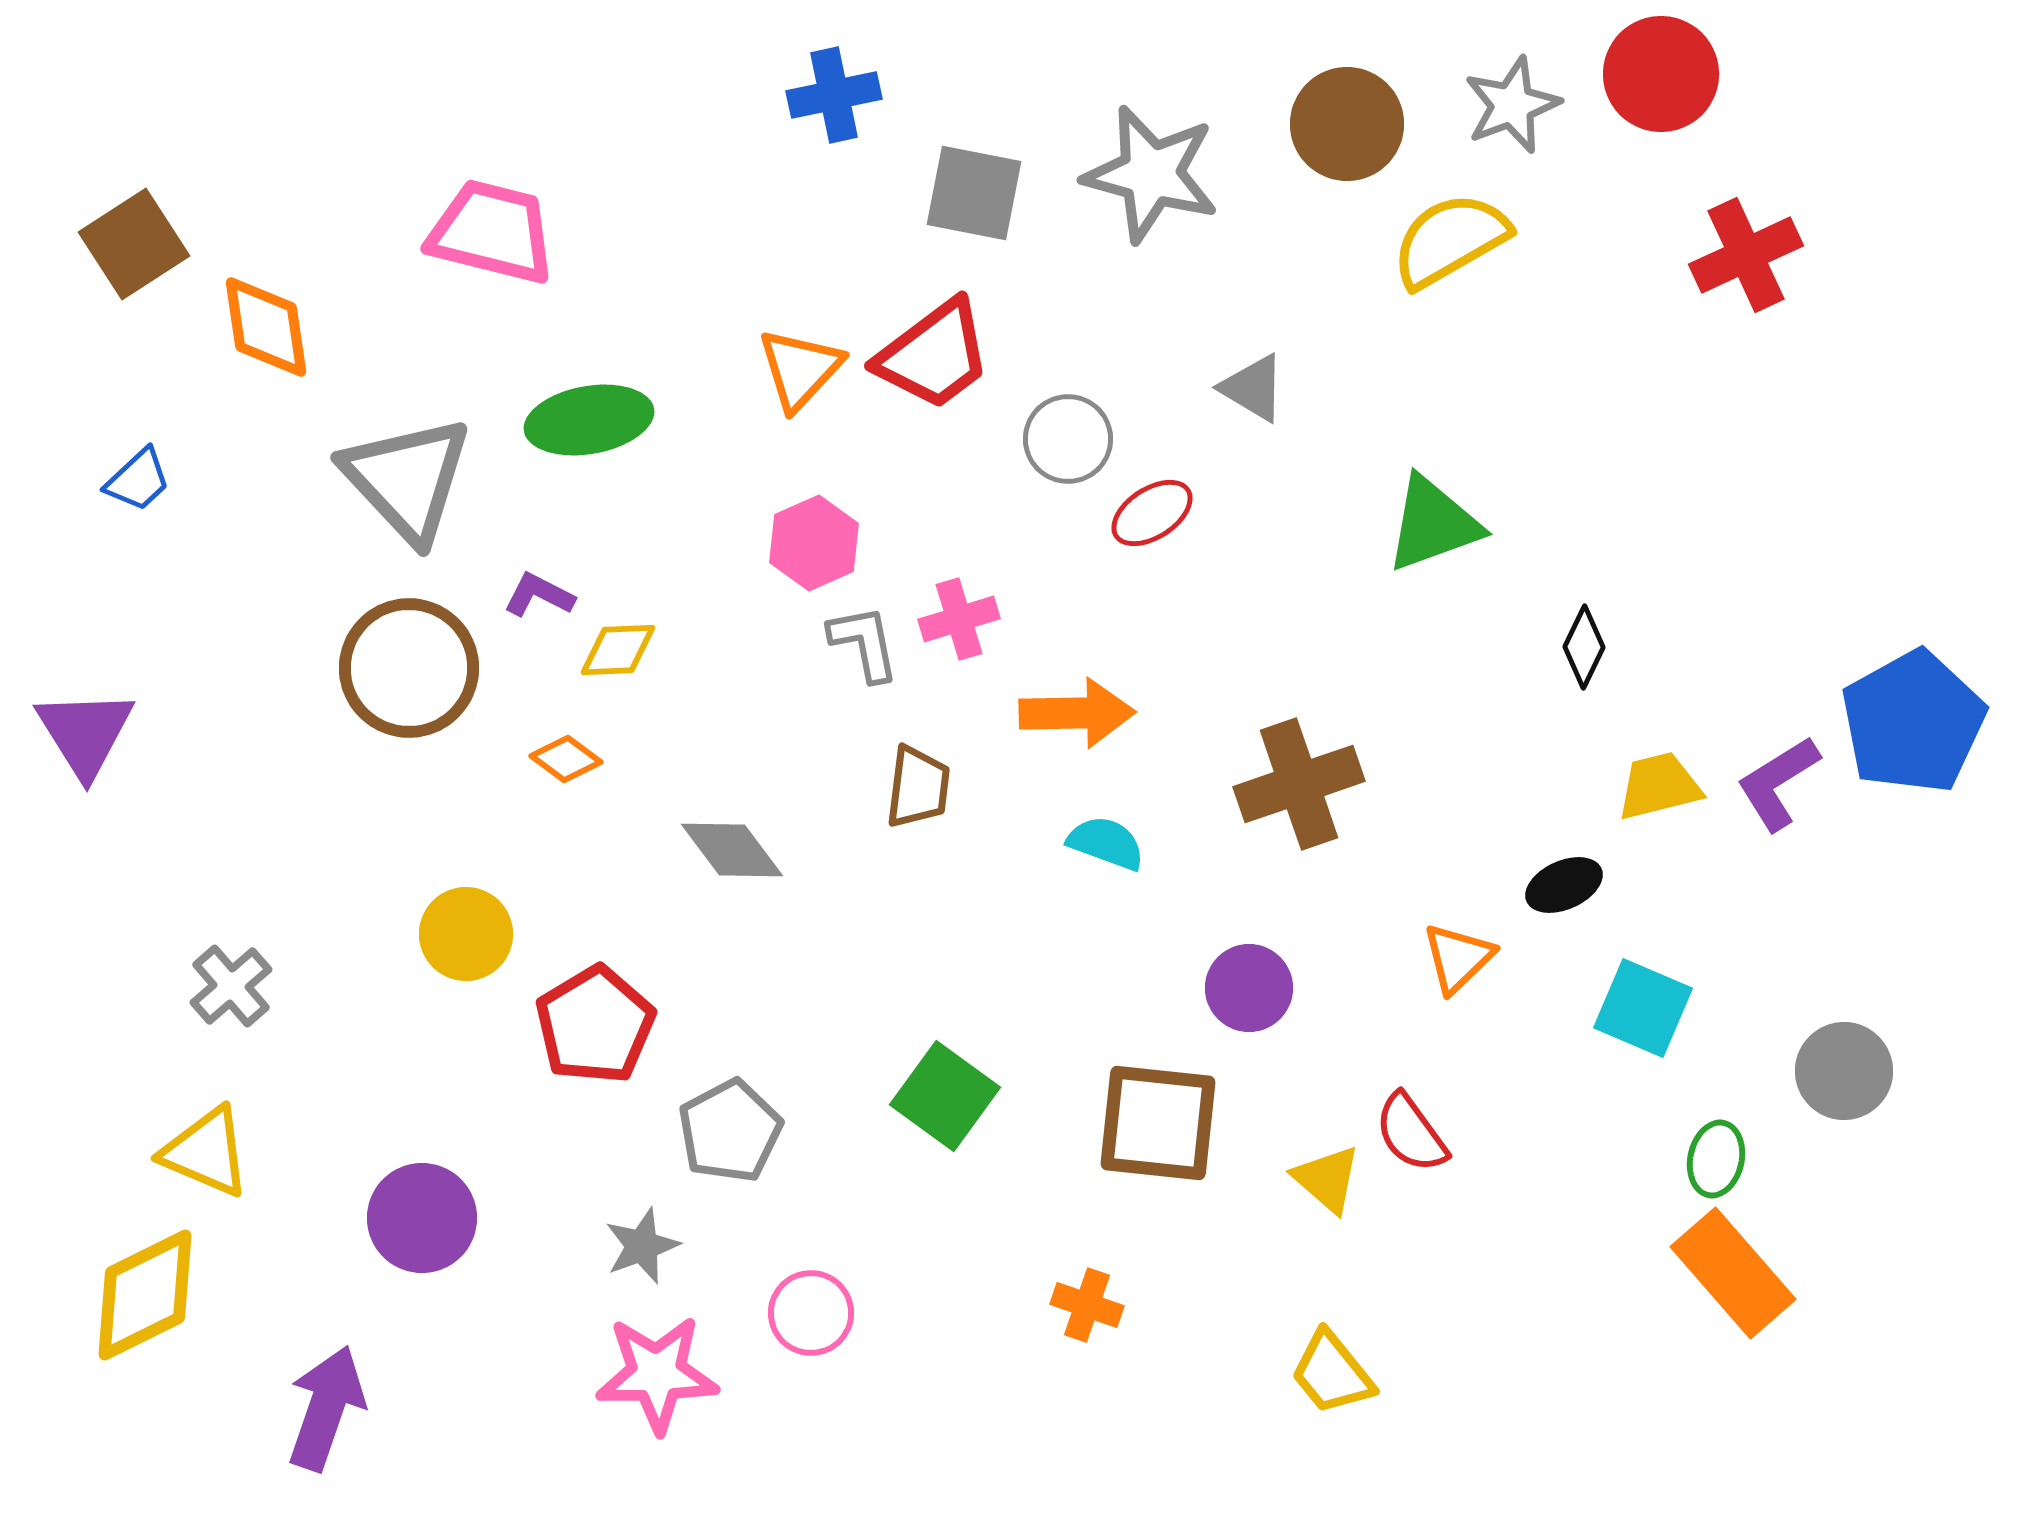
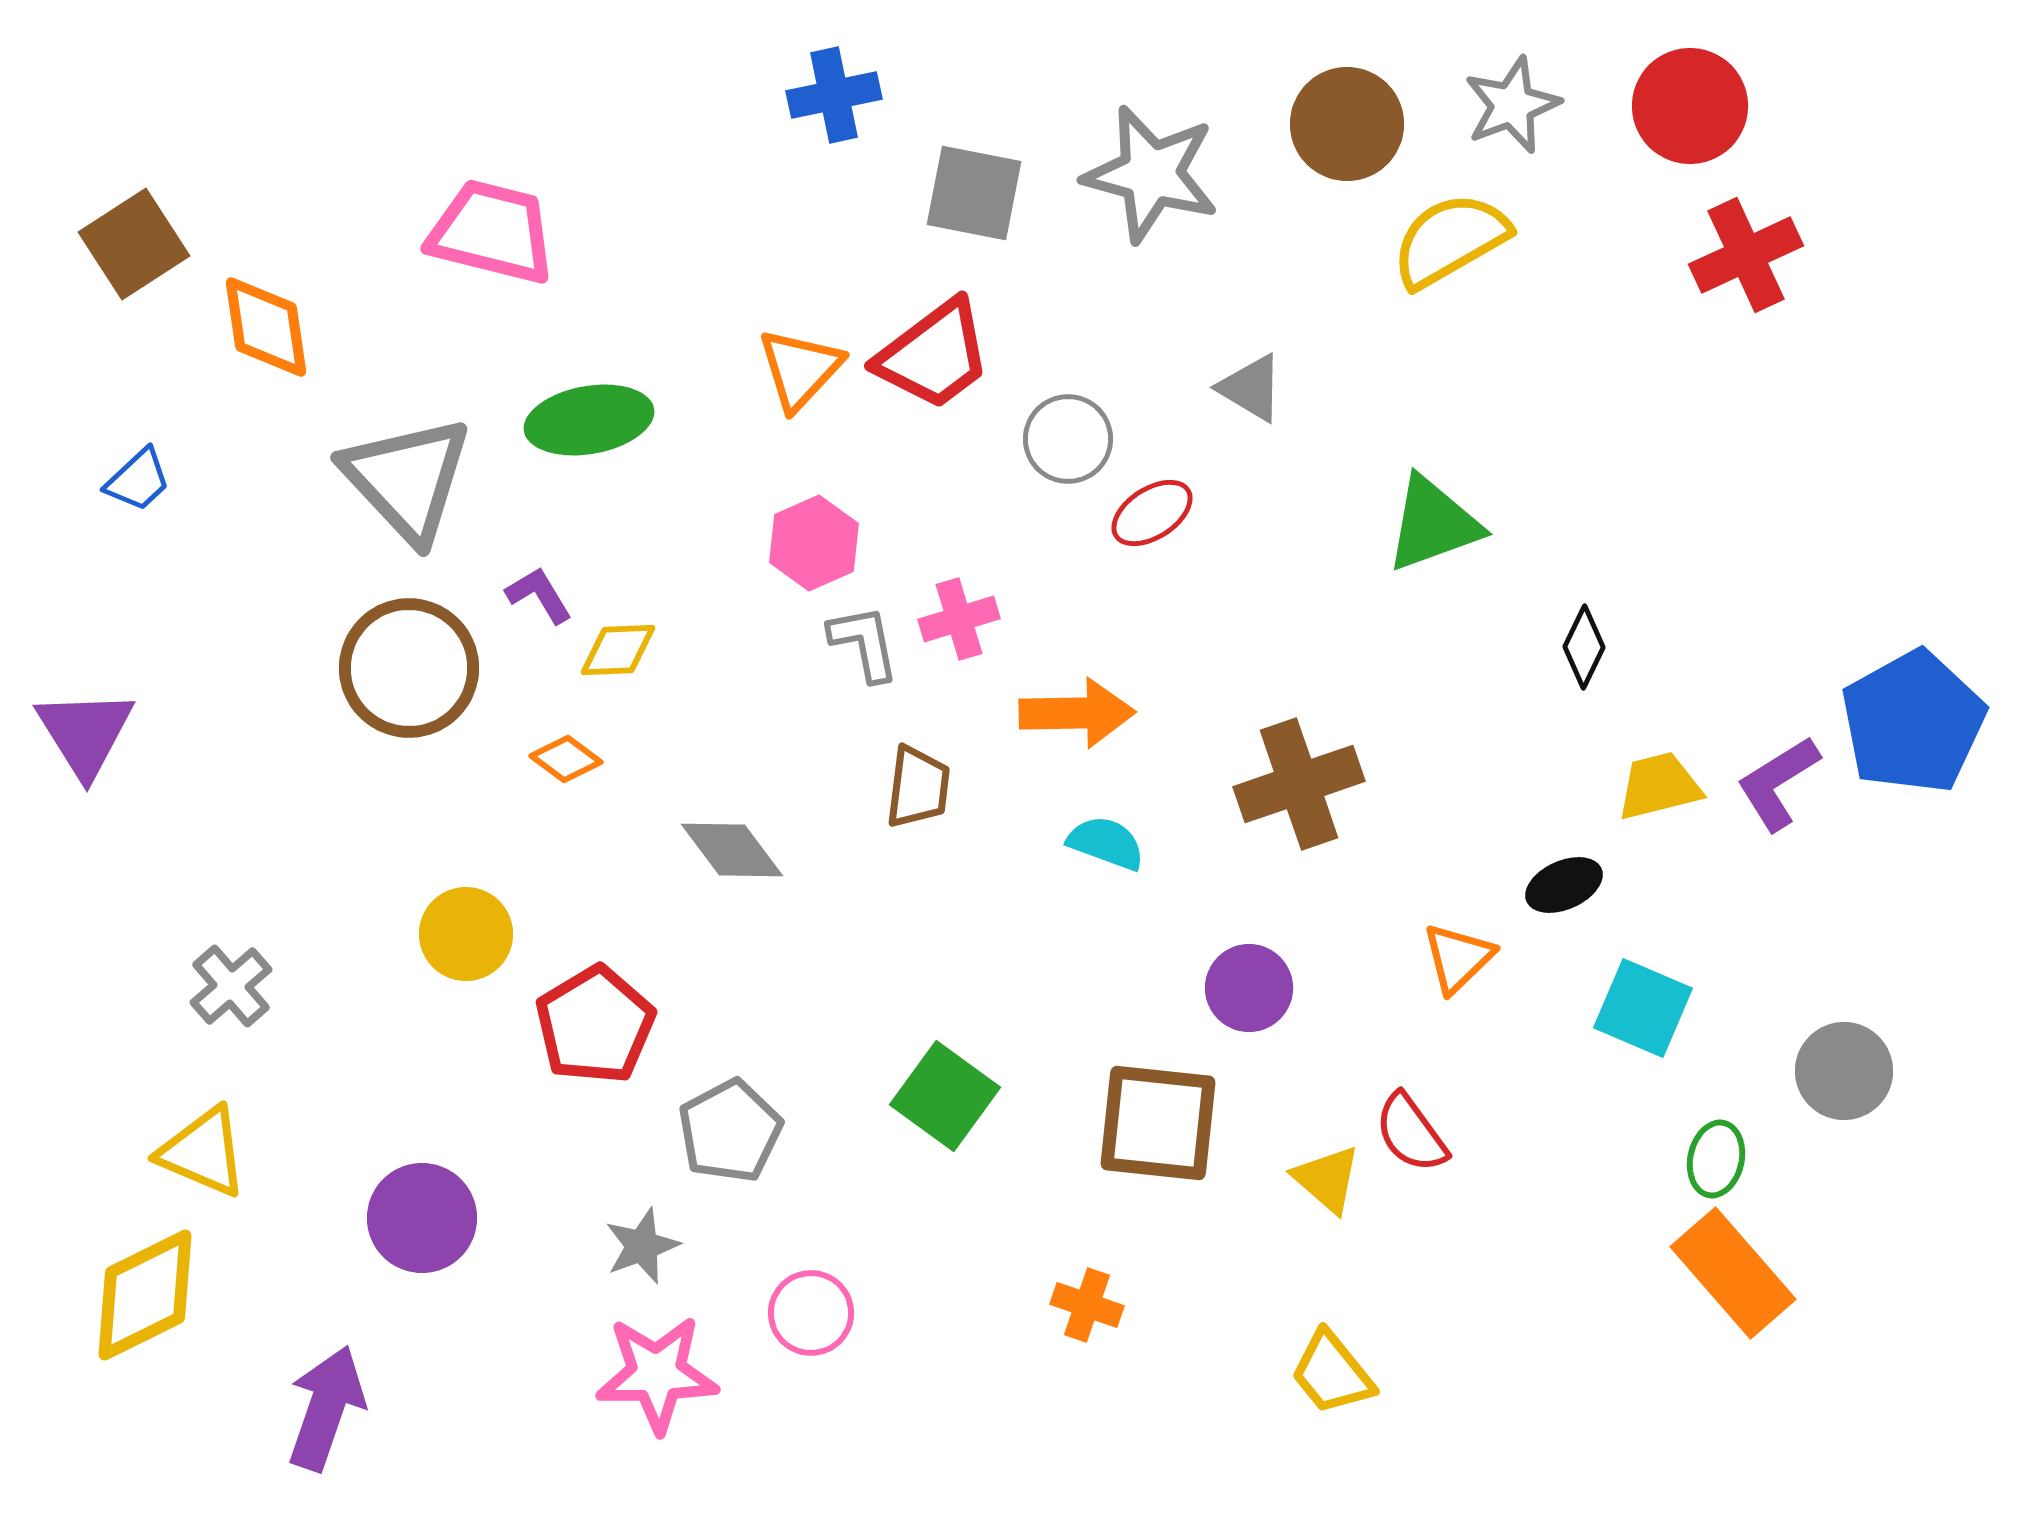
red circle at (1661, 74): moved 29 px right, 32 px down
gray triangle at (1253, 388): moved 2 px left
purple L-shape at (539, 595): rotated 32 degrees clockwise
yellow triangle at (206, 1152): moved 3 px left
